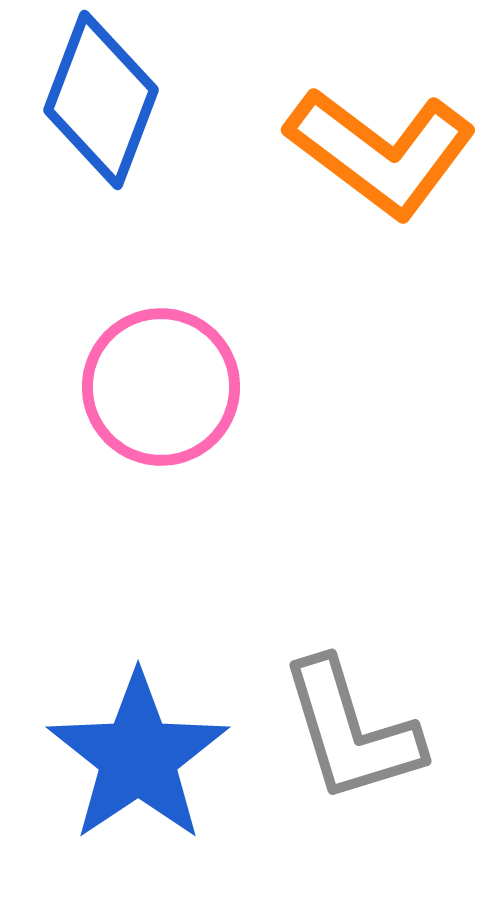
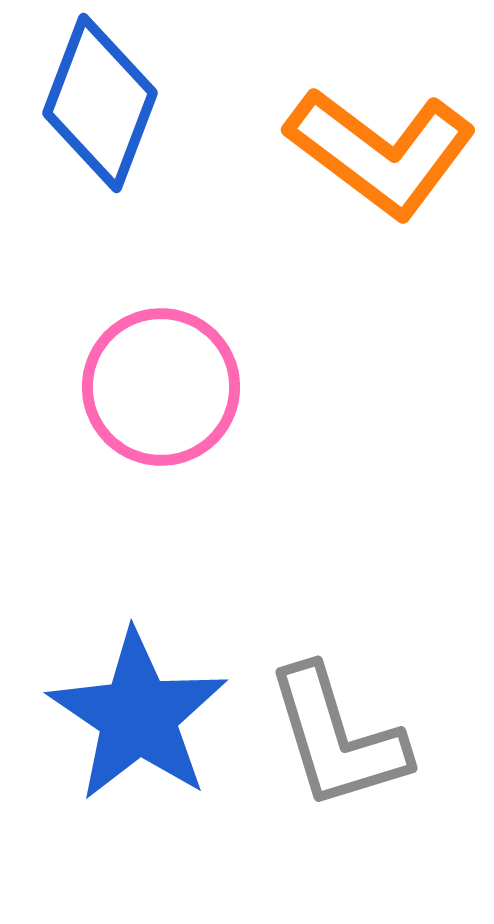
blue diamond: moved 1 px left, 3 px down
gray L-shape: moved 14 px left, 7 px down
blue star: moved 41 px up; rotated 4 degrees counterclockwise
